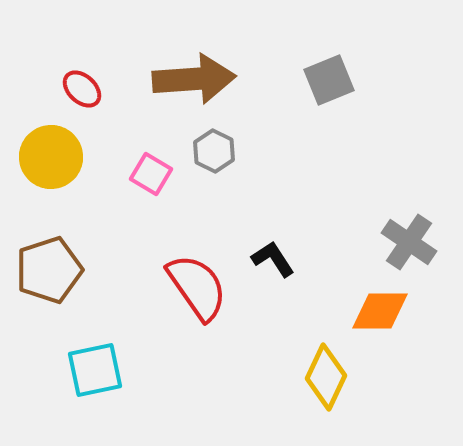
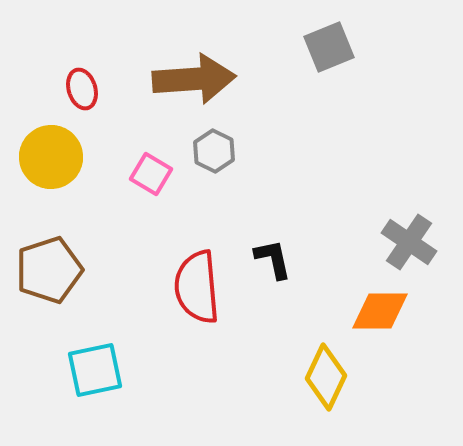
gray square: moved 33 px up
red ellipse: rotated 30 degrees clockwise
black L-shape: rotated 21 degrees clockwise
red semicircle: rotated 150 degrees counterclockwise
